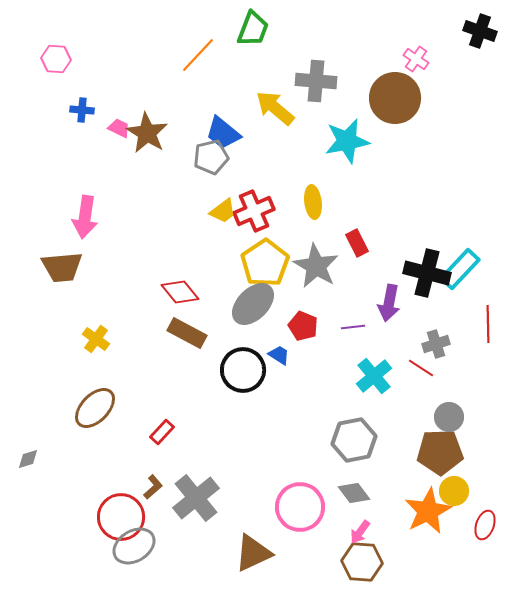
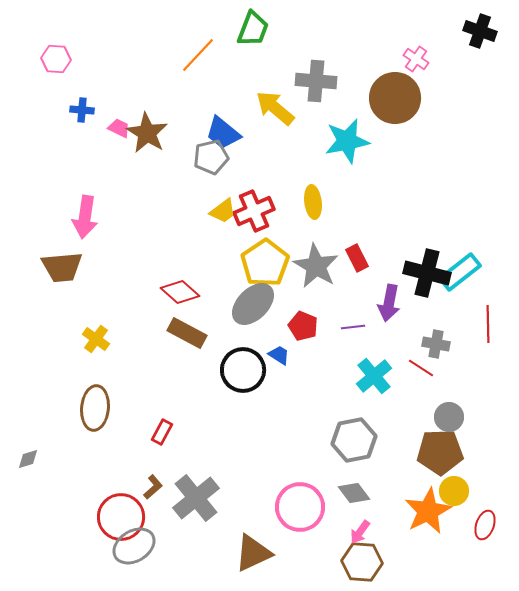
red rectangle at (357, 243): moved 15 px down
cyan rectangle at (460, 269): moved 3 px down; rotated 9 degrees clockwise
red diamond at (180, 292): rotated 9 degrees counterclockwise
gray cross at (436, 344): rotated 28 degrees clockwise
brown ellipse at (95, 408): rotated 39 degrees counterclockwise
red rectangle at (162, 432): rotated 15 degrees counterclockwise
